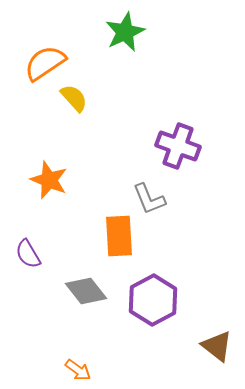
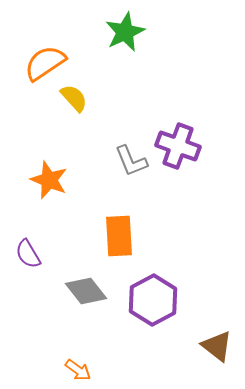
gray L-shape: moved 18 px left, 38 px up
